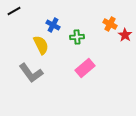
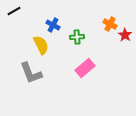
gray L-shape: rotated 15 degrees clockwise
